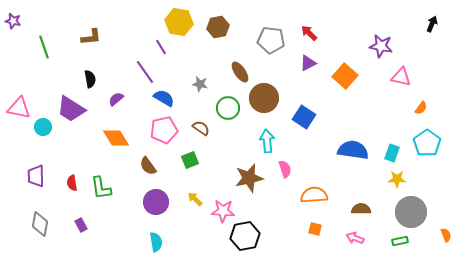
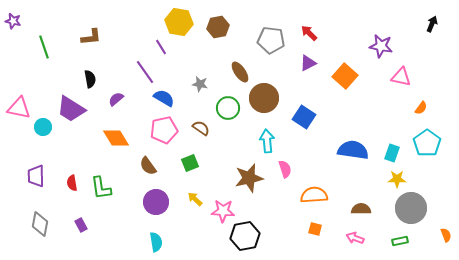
green square at (190, 160): moved 3 px down
gray circle at (411, 212): moved 4 px up
